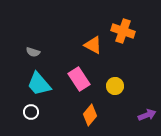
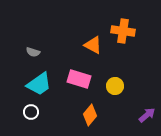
orange cross: rotated 10 degrees counterclockwise
pink rectangle: rotated 40 degrees counterclockwise
cyan trapezoid: rotated 84 degrees counterclockwise
purple arrow: rotated 18 degrees counterclockwise
